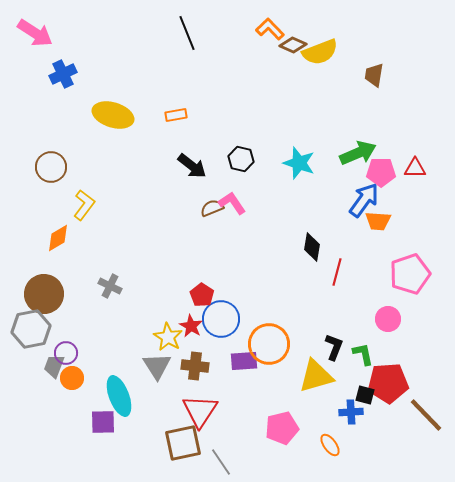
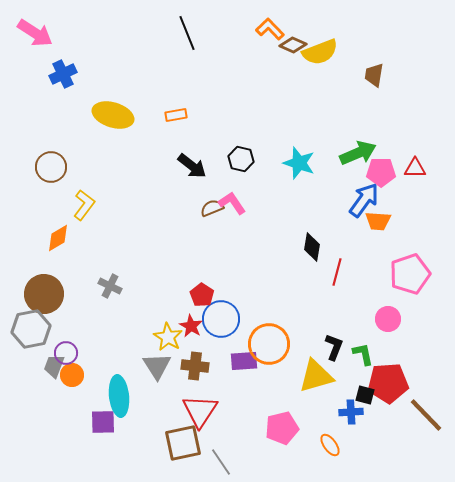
orange circle at (72, 378): moved 3 px up
cyan ellipse at (119, 396): rotated 15 degrees clockwise
